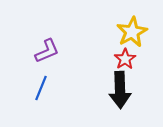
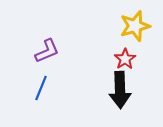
yellow star: moved 3 px right, 6 px up; rotated 12 degrees clockwise
